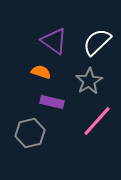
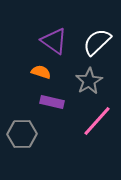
gray hexagon: moved 8 px left, 1 px down; rotated 12 degrees clockwise
